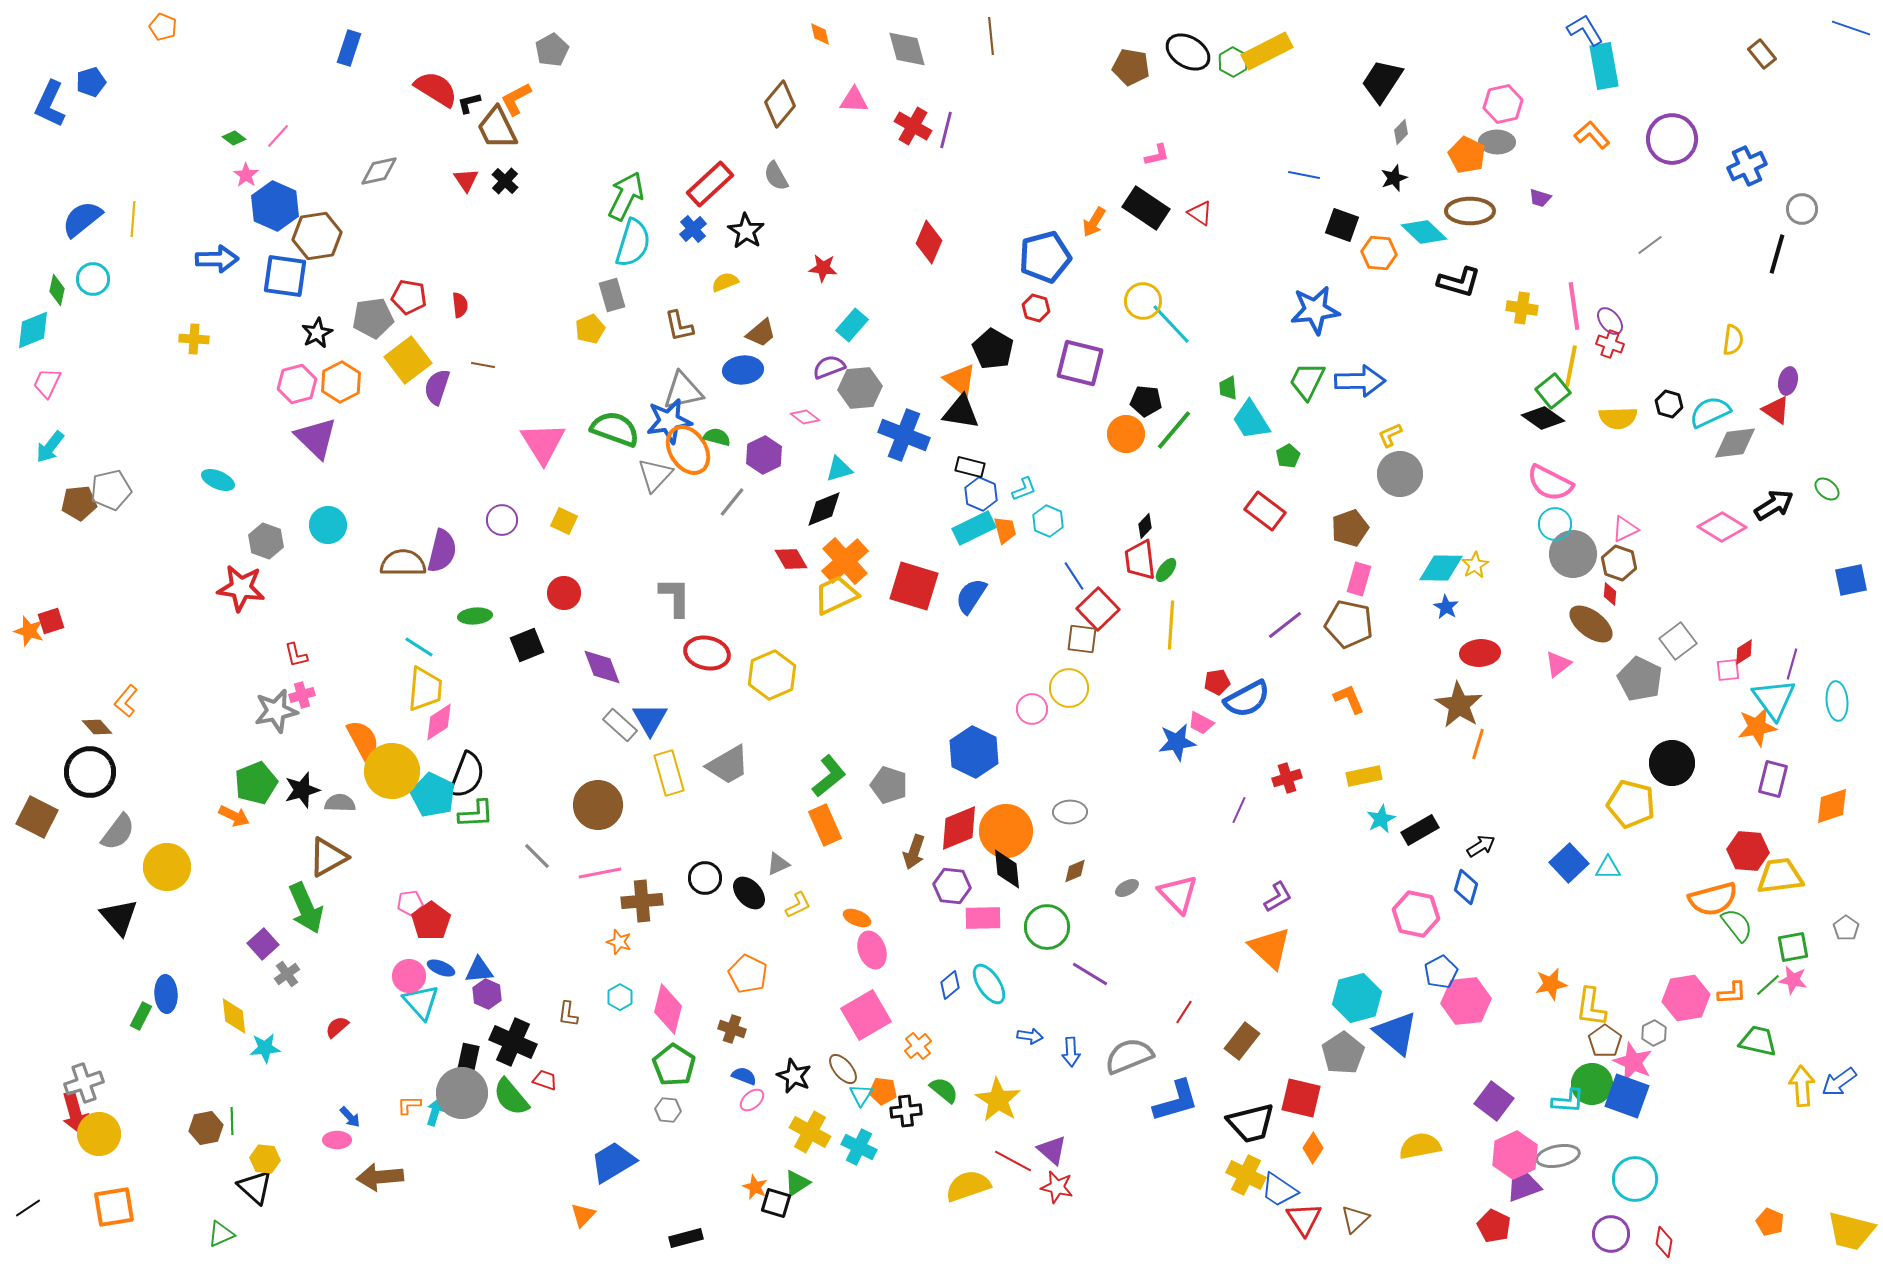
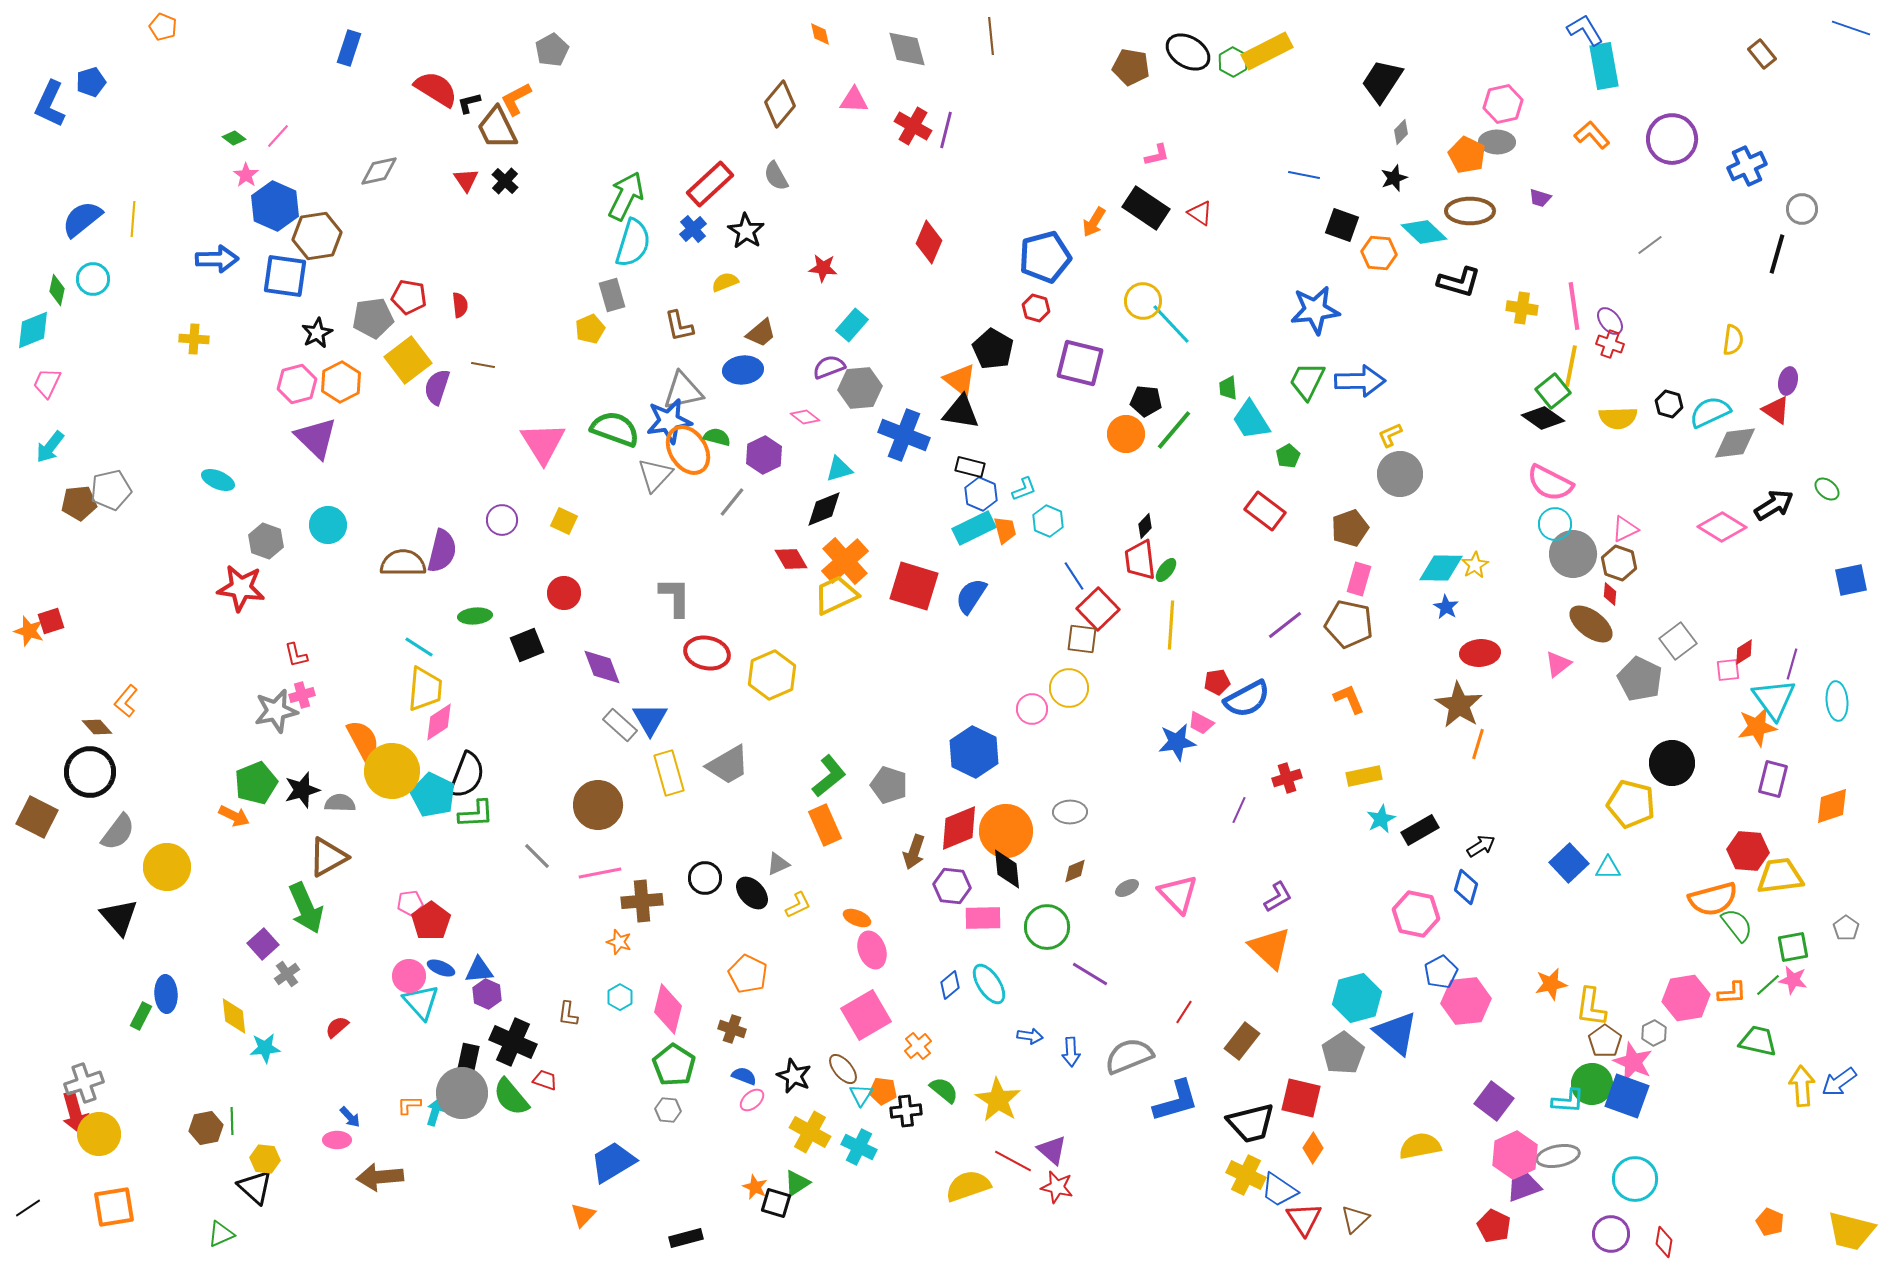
black ellipse at (749, 893): moved 3 px right
